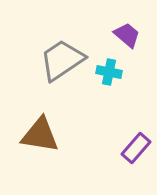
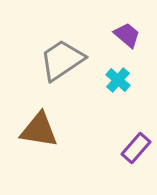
cyan cross: moved 9 px right, 8 px down; rotated 30 degrees clockwise
brown triangle: moved 1 px left, 5 px up
